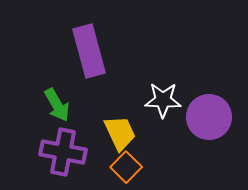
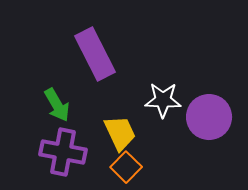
purple rectangle: moved 6 px right, 3 px down; rotated 12 degrees counterclockwise
